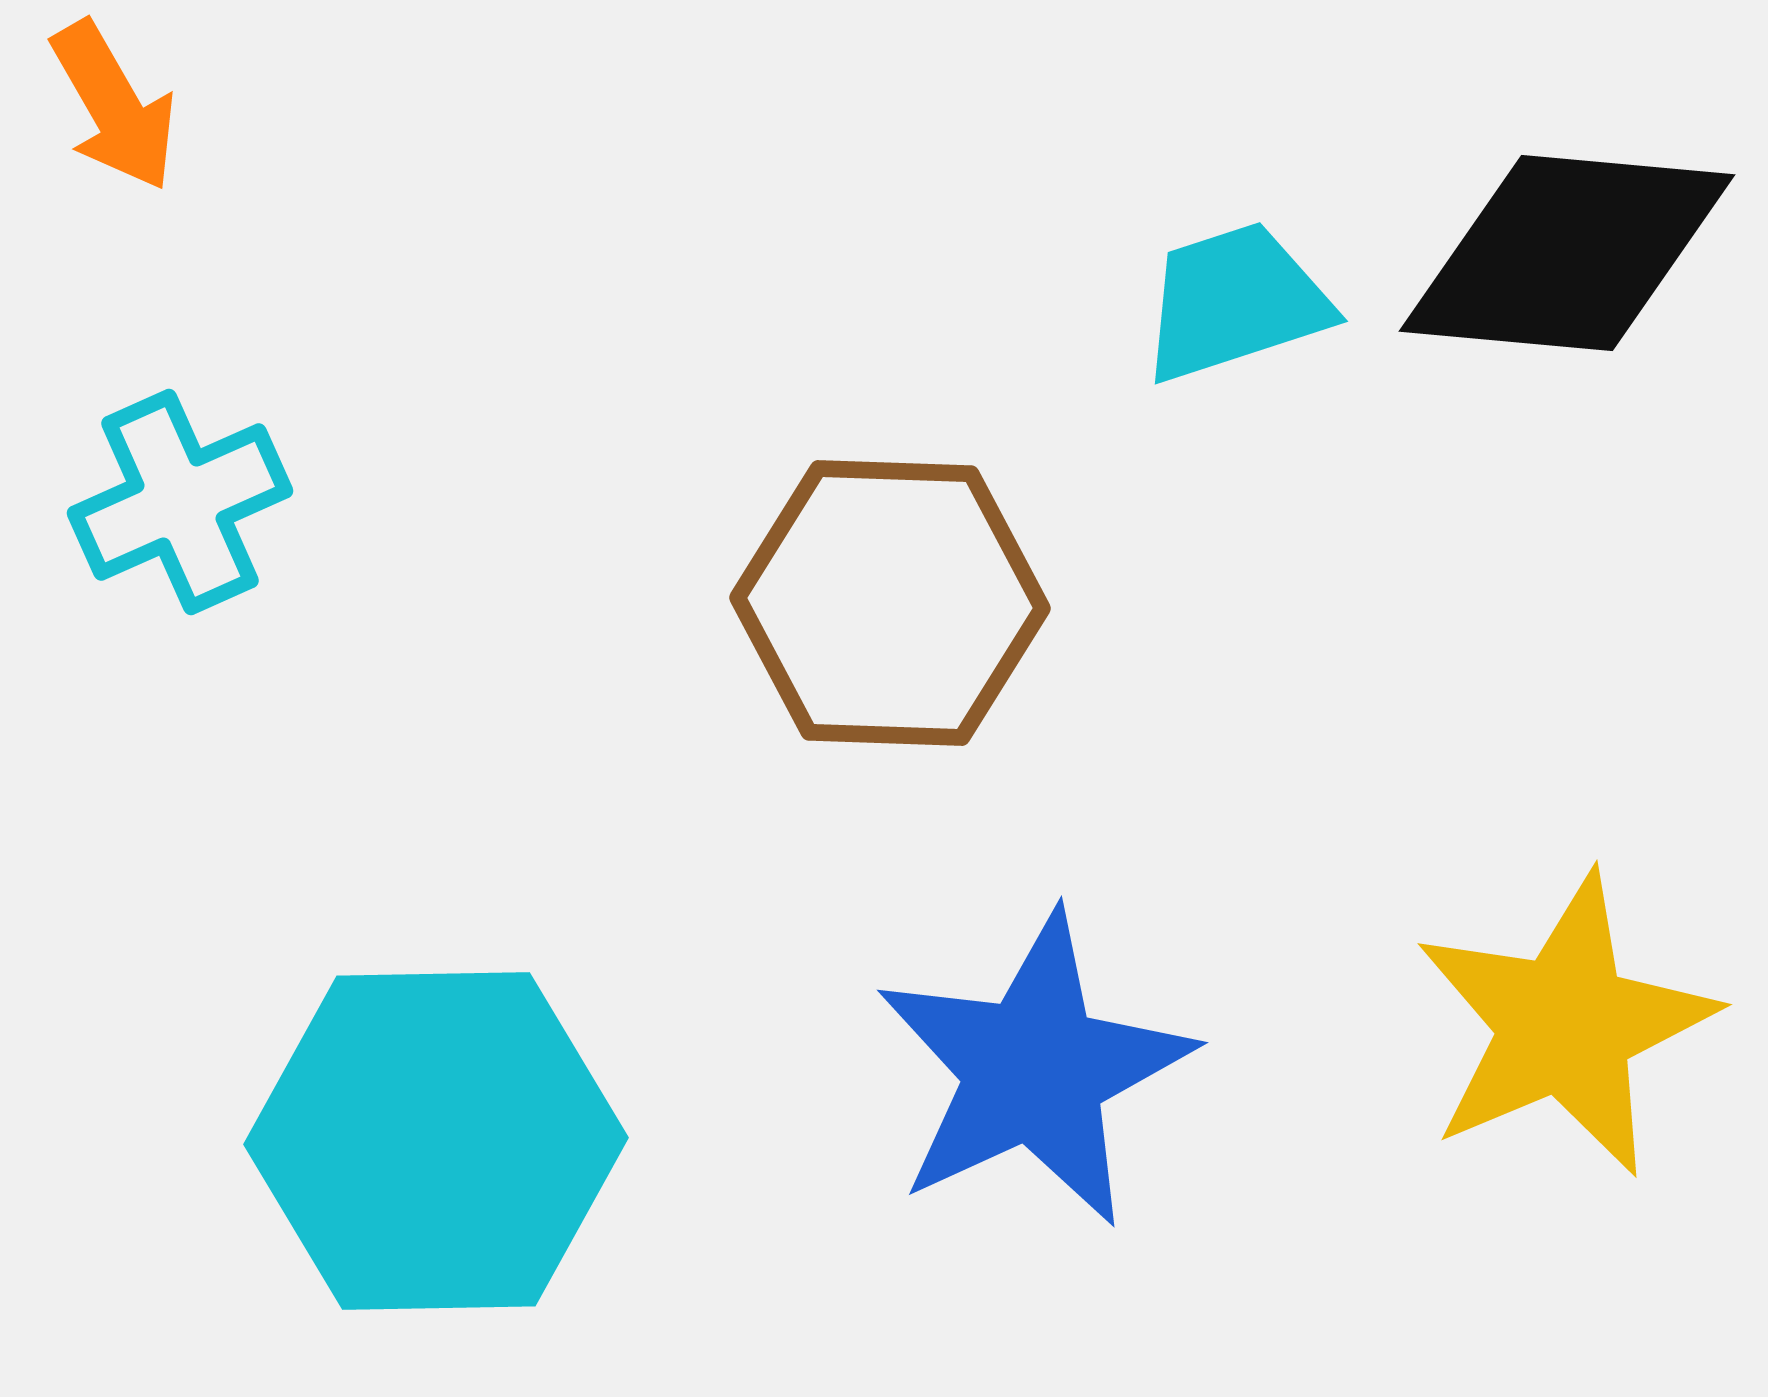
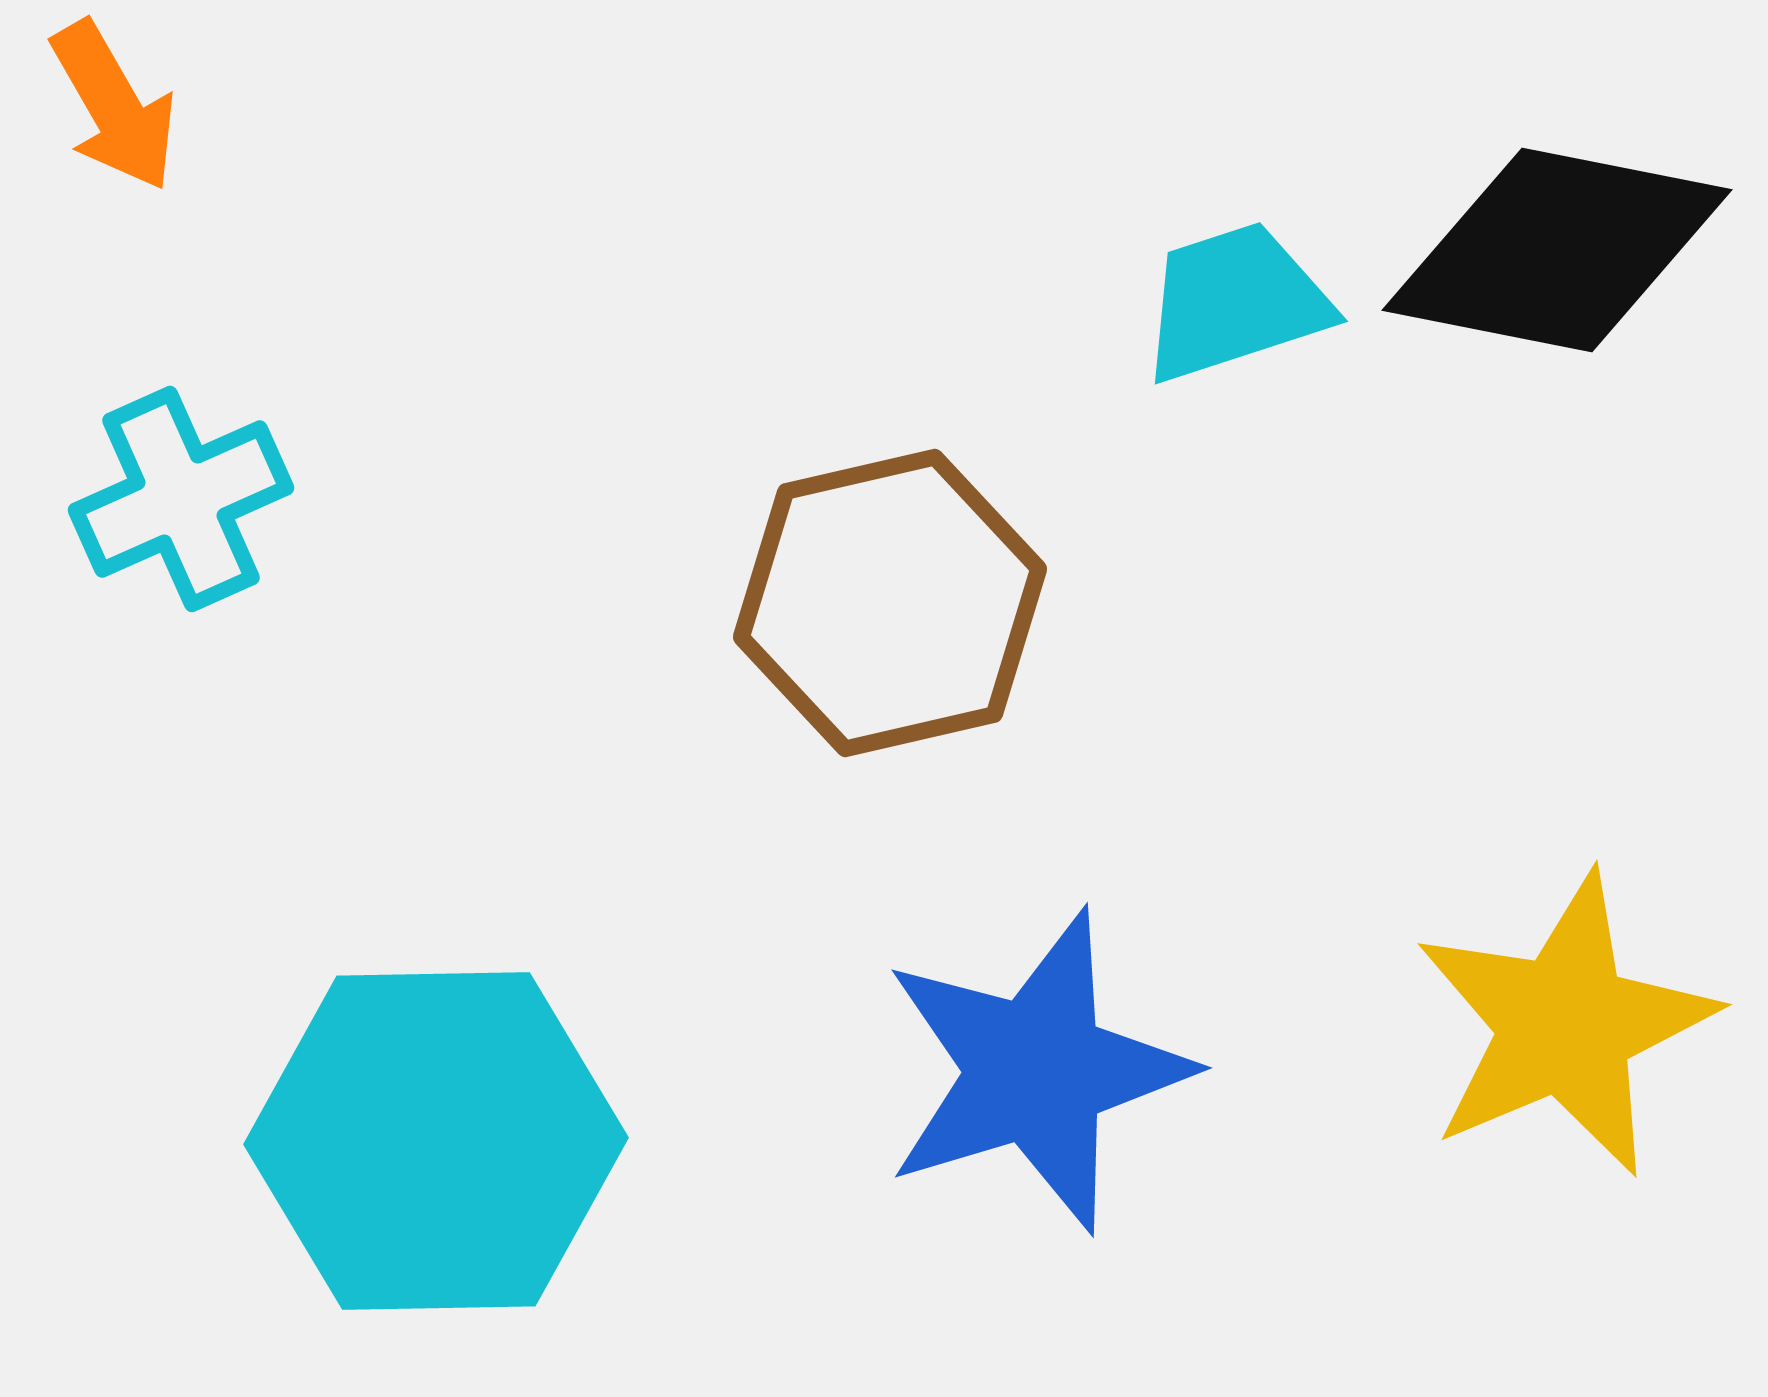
black diamond: moved 10 px left, 3 px up; rotated 6 degrees clockwise
cyan cross: moved 1 px right, 3 px up
brown hexagon: rotated 15 degrees counterclockwise
blue star: moved 2 px right, 1 px down; rotated 8 degrees clockwise
